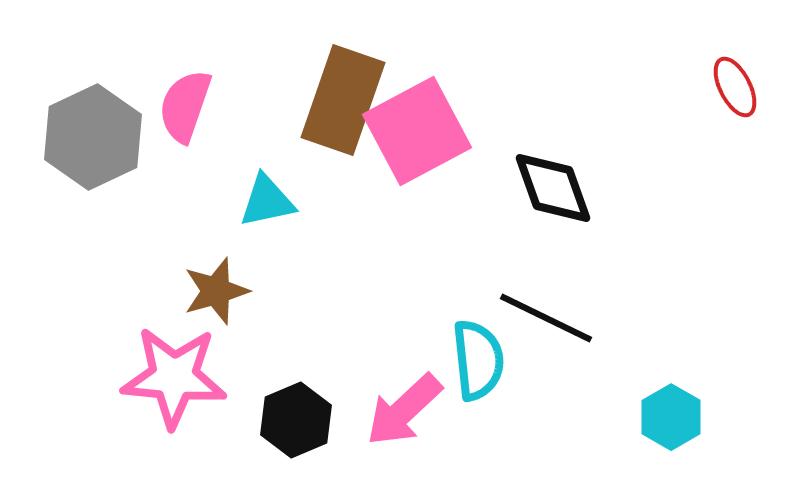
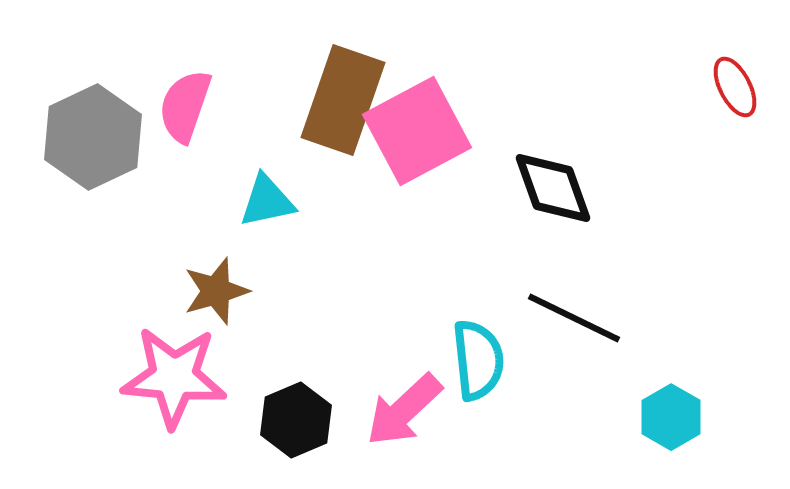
black line: moved 28 px right
